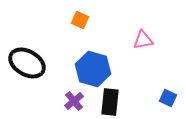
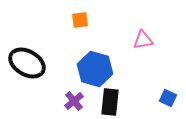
orange square: rotated 30 degrees counterclockwise
blue hexagon: moved 2 px right
